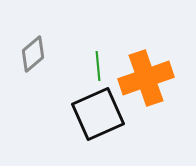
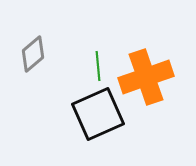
orange cross: moved 1 px up
